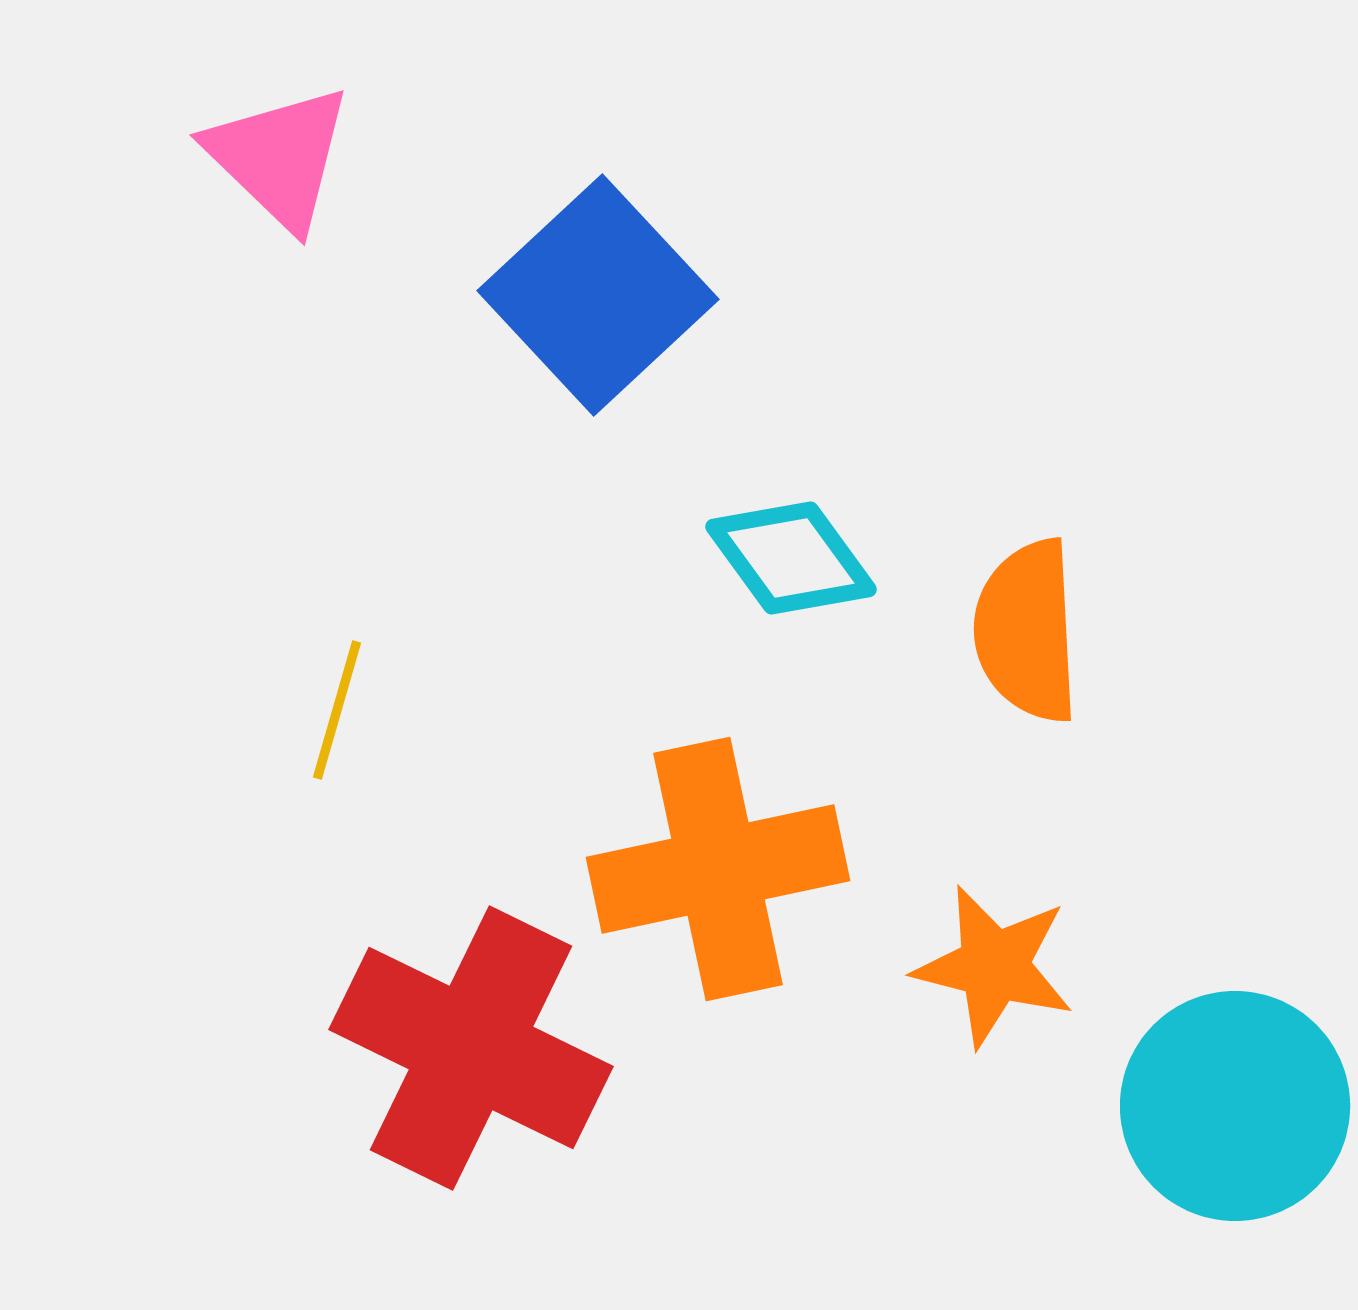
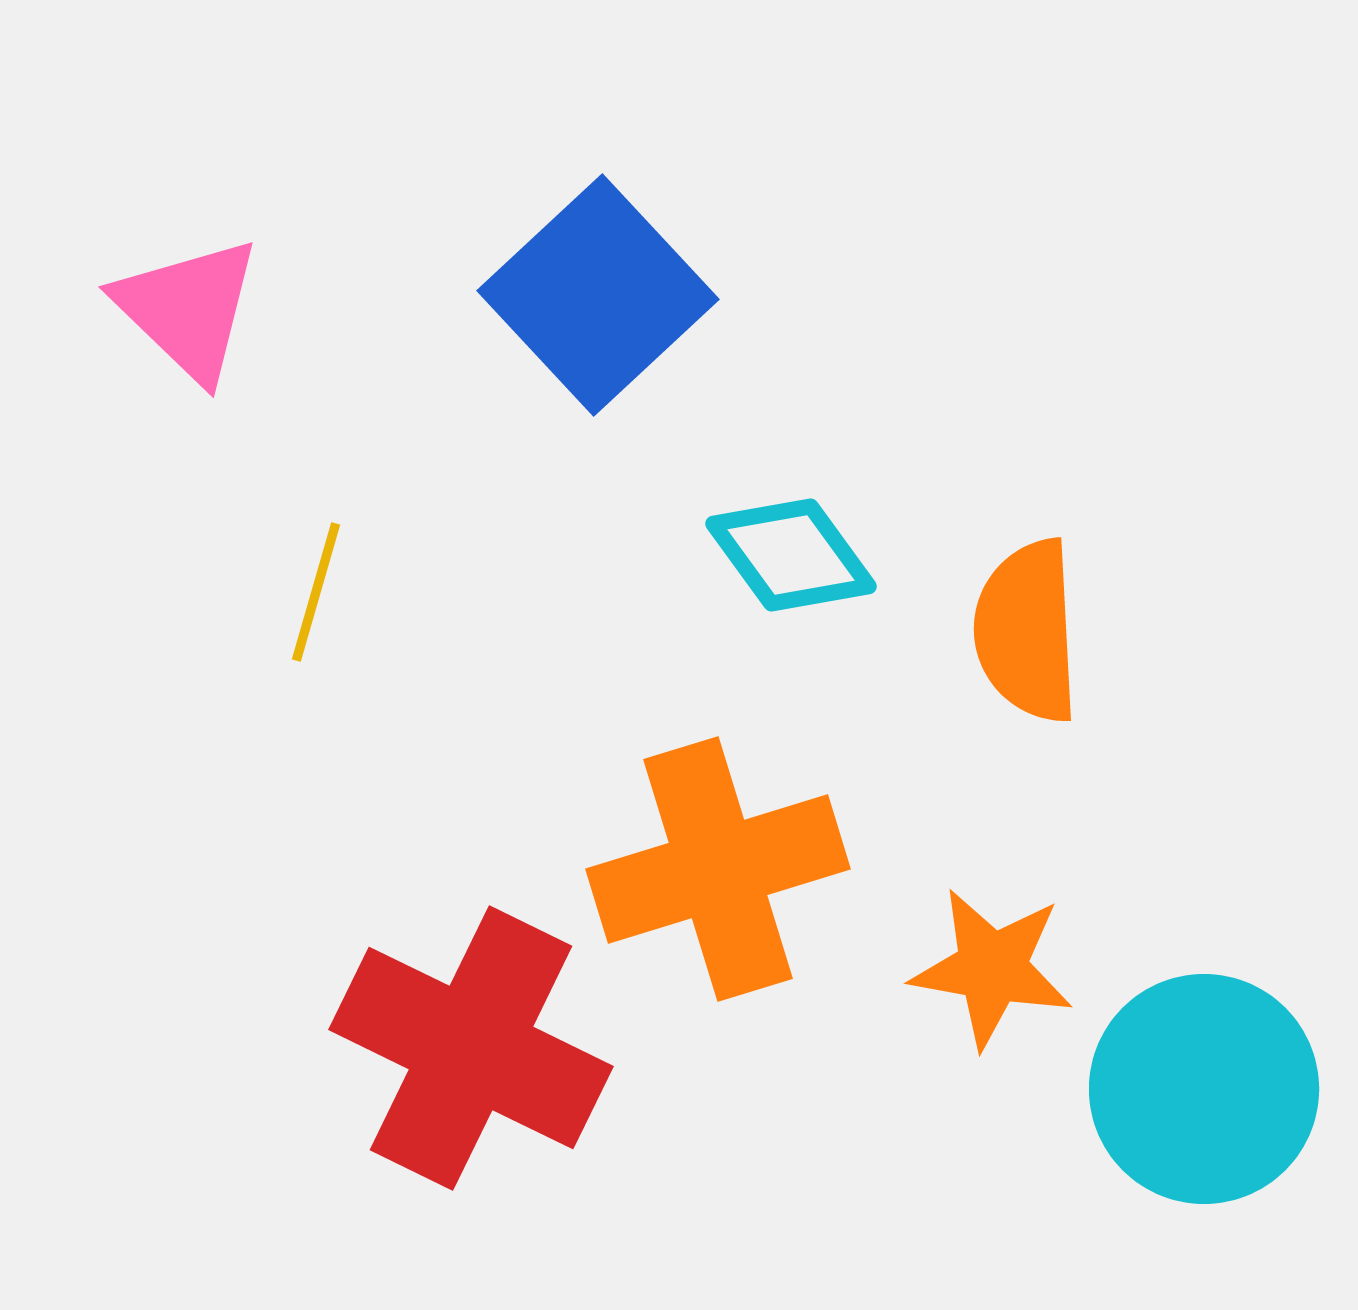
pink triangle: moved 91 px left, 152 px down
cyan diamond: moved 3 px up
yellow line: moved 21 px left, 118 px up
orange cross: rotated 5 degrees counterclockwise
orange star: moved 2 px left, 2 px down; rotated 4 degrees counterclockwise
cyan circle: moved 31 px left, 17 px up
